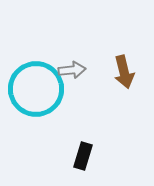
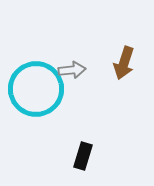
brown arrow: moved 9 px up; rotated 32 degrees clockwise
